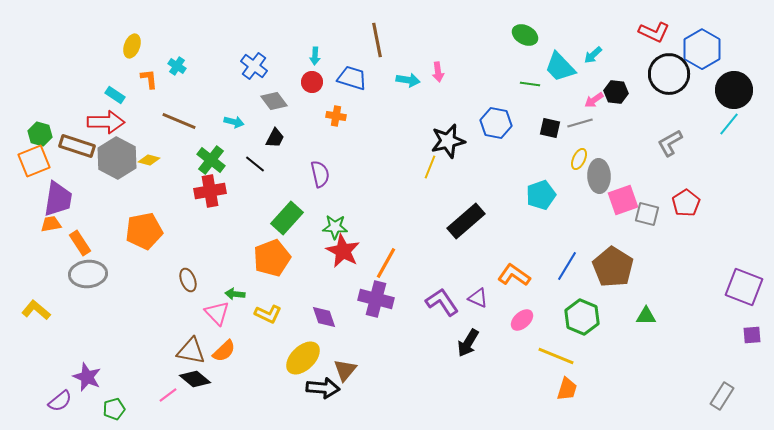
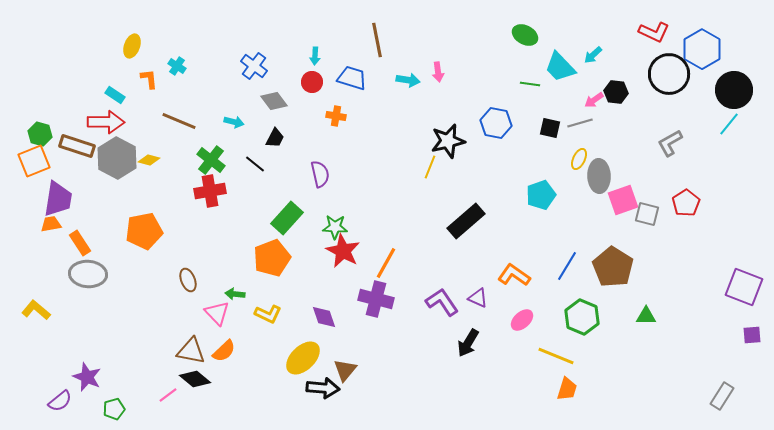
gray ellipse at (88, 274): rotated 9 degrees clockwise
